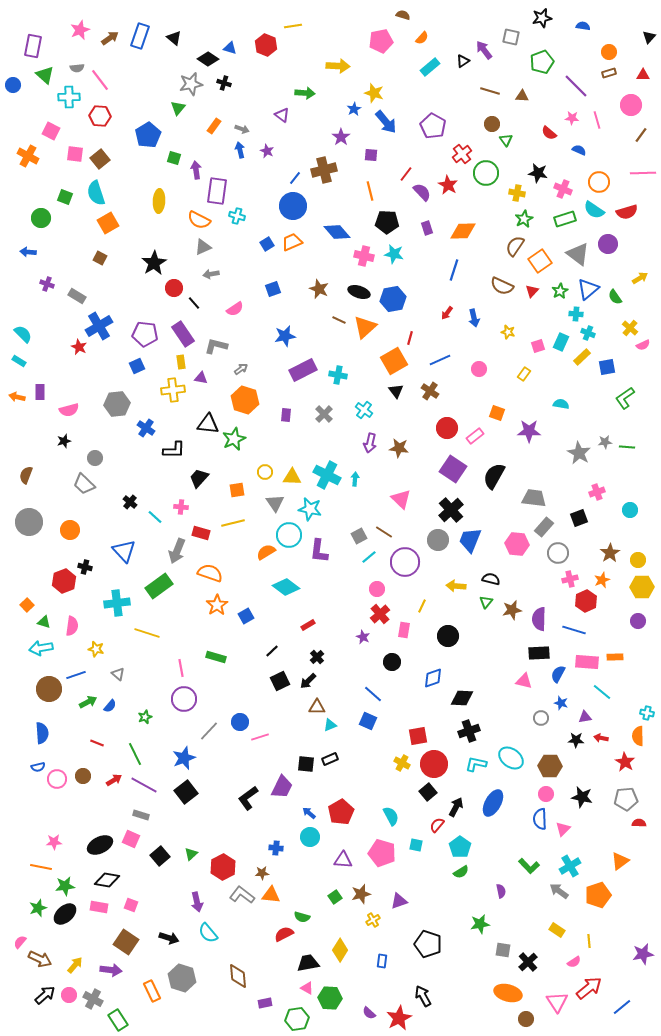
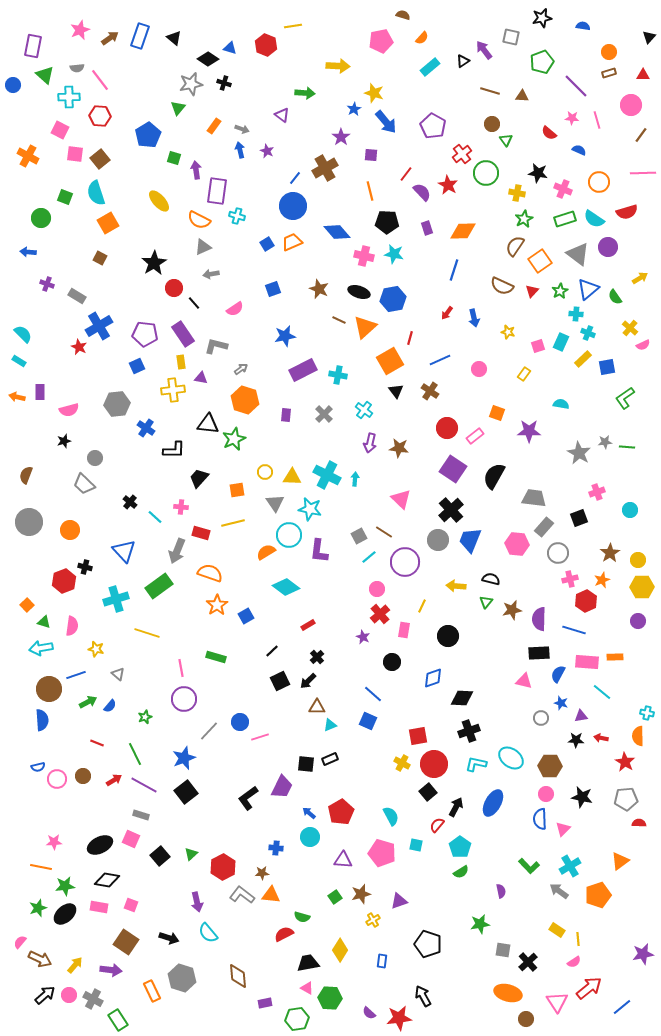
pink square at (51, 131): moved 9 px right, 1 px up
brown cross at (324, 170): moved 1 px right, 2 px up; rotated 15 degrees counterclockwise
yellow ellipse at (159, 201): rotated 45 degrees counterclockwise
cyan semicircle at (594, 210): moved 9 px down
purple circle at (608, 244): moved 3 px down
yellow rectangle at (582, 357): moved 1 px right, 2 px down
orange square at (394, 361): moved 4 px left
cyan cross at (117, 603): moved 1 px left, 4 px up; rotated 10 degrees counterclockwise
purple triangle at (585, 717): moved 4 px left, 1 px up
blue semicircle at (42, 733): moved 13 px up
yellow line at (589, 941): moved 11 px left, 2 px up
red star at (399, 1018): rotated 20 degrees clockwise
